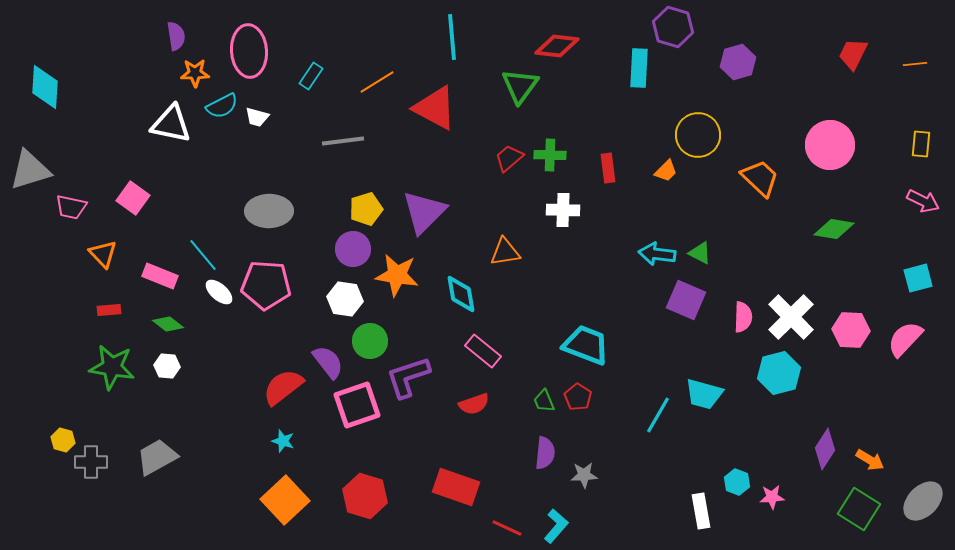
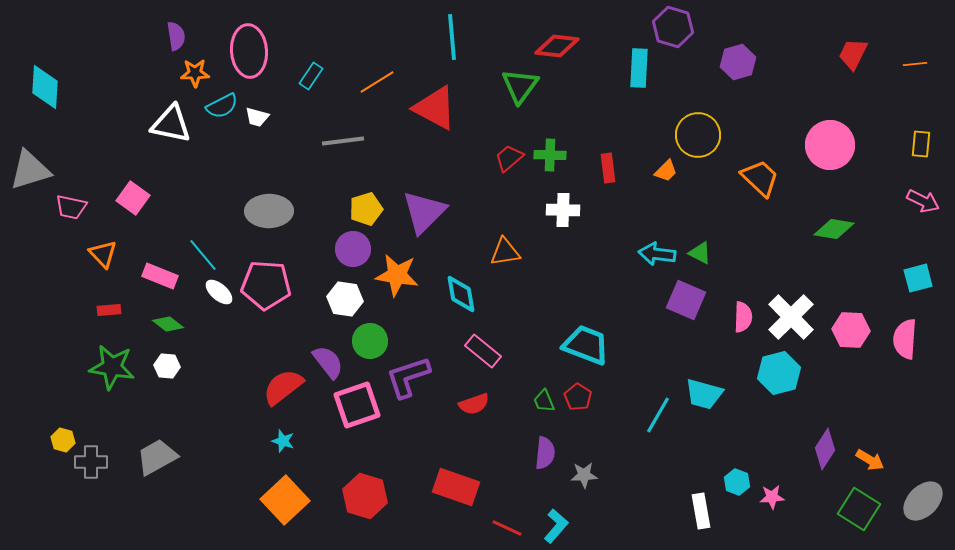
pink semicircle at (905, 339): rotated 39 degrees counterclockwise
